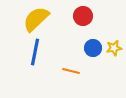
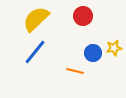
blue circle: moved 5 px down
blue line: rotated 28 degrees clockwise
orange line: moved 4 px right
